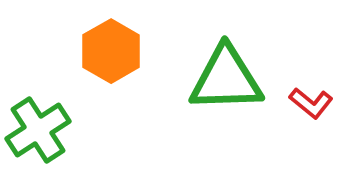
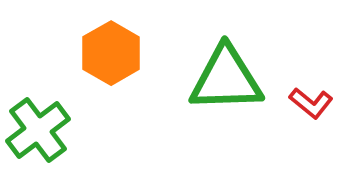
orange hexagon: moved 2 px down
green cross: rotated 4 degrees counterclockwise
